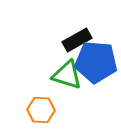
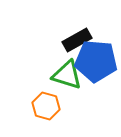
blue pentagon: moved 1 px up
orange hexagon: moved 5 px right, 4 px up; rotated 12 degrees clockwise
